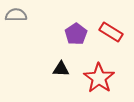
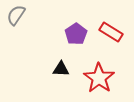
gray semicircle: rotated 55 degrees counterclockwise
